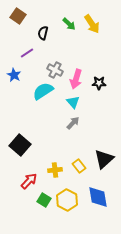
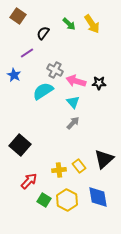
black semicircle: rotated 24 degrees clockwise
pink arrow: moved 2 px down; rotated 90 degrees clockwise
yellow cross: moved 4 px right
